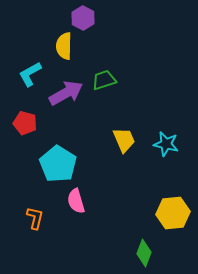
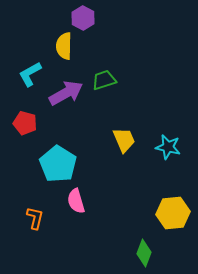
cyan star: moved 2 px right, 3 px down
